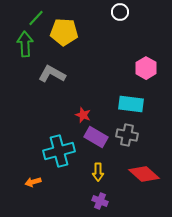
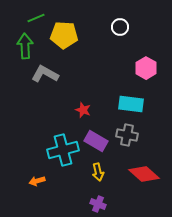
white circle: moved 15 px down
green line: rotated 24 degrees clockwise
yellow pentagon: moved 3 px down
green arrow: moved 2 px down
gray L-shape: moved 7 px left
red star: moved 5 px up
purple rectangle: moved 4 px down
cyan cross: moved 4 px right, 1 px up
yellow arrow: rotated 12 degrees counterclockwise
orange arrow: moved 4 px right, 1 px up
purple cross: moved 2 px left, 3 px down
